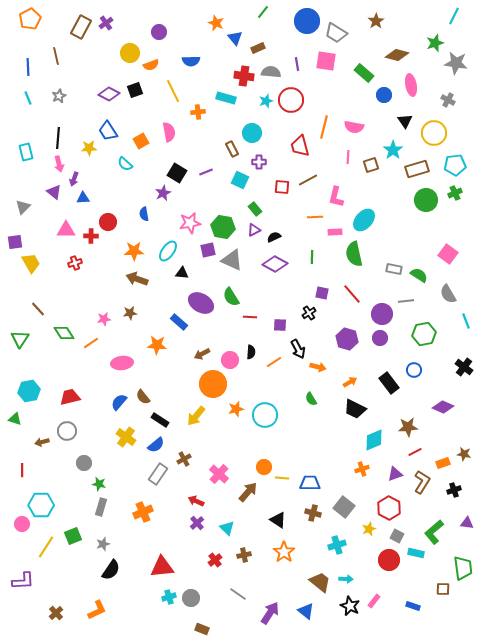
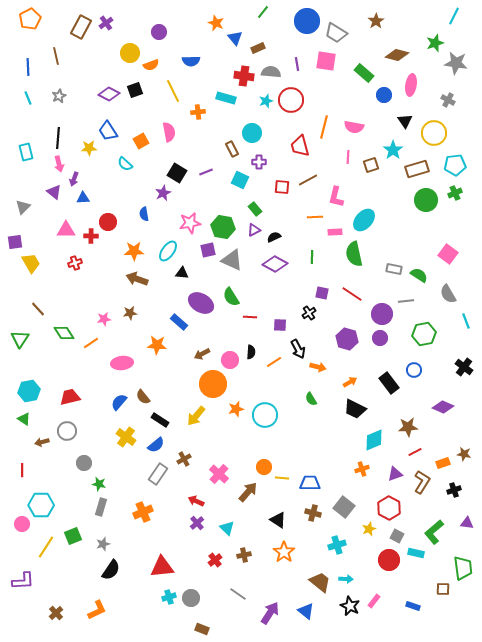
pink ellipse at (411, 85): rotated 20 degrees clockwise
red line at (352, 294): rotated 15 degrees counterclockwise
green triangle at (15, 419): moved 9 px right; rotated 16 degrees clockwise
